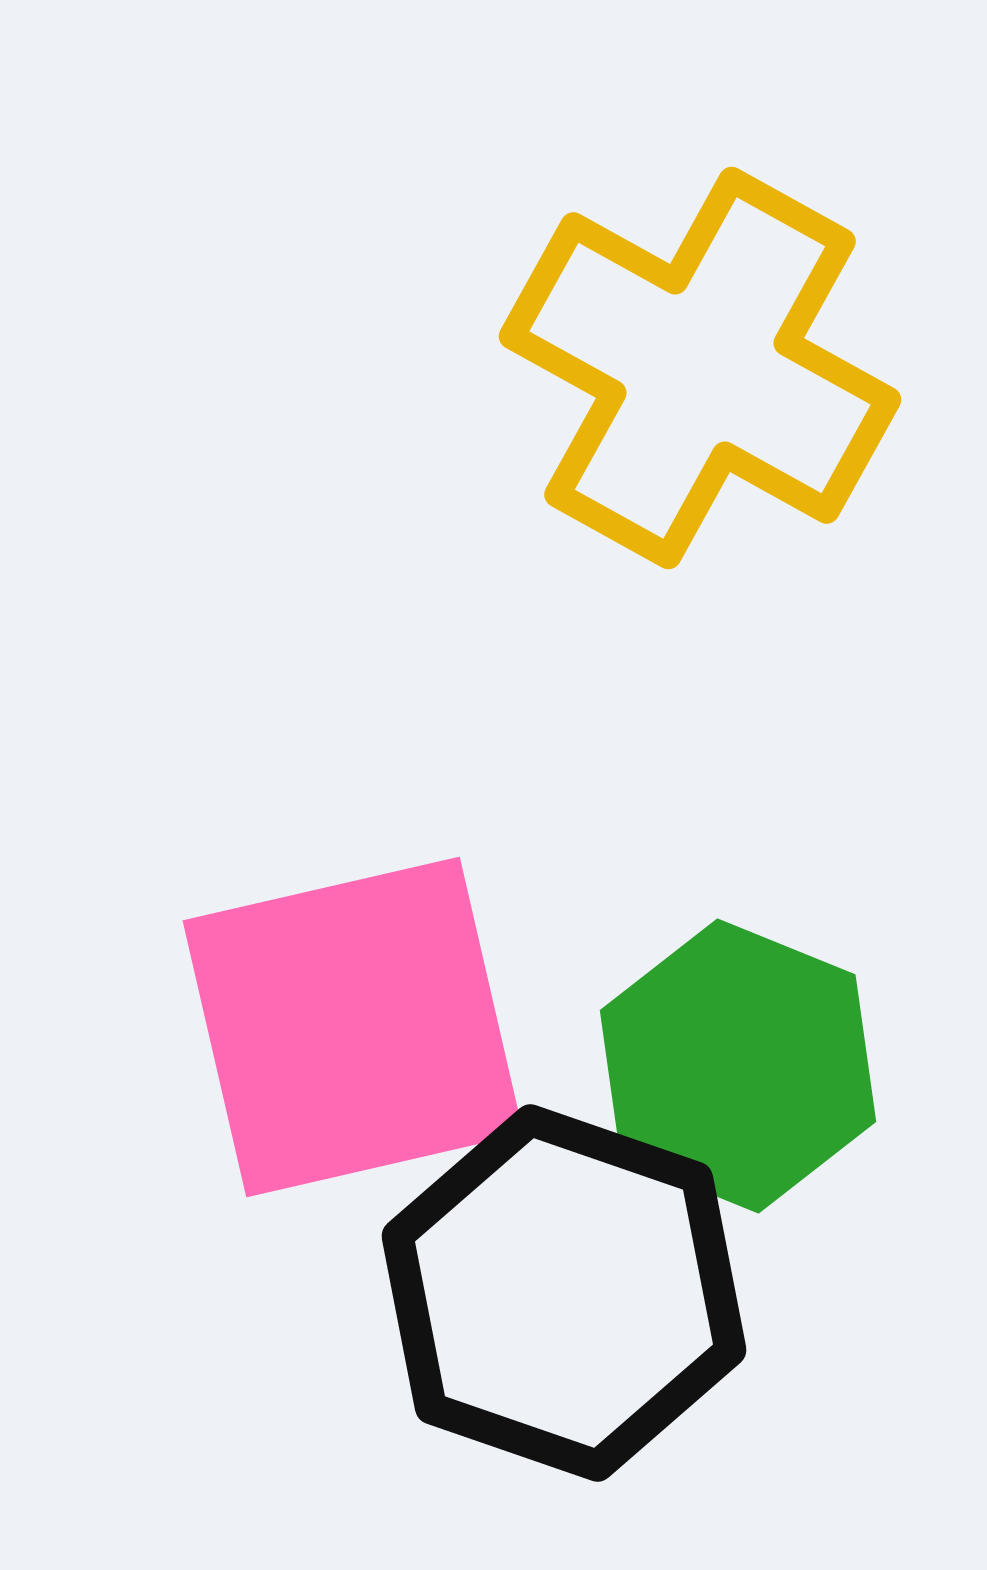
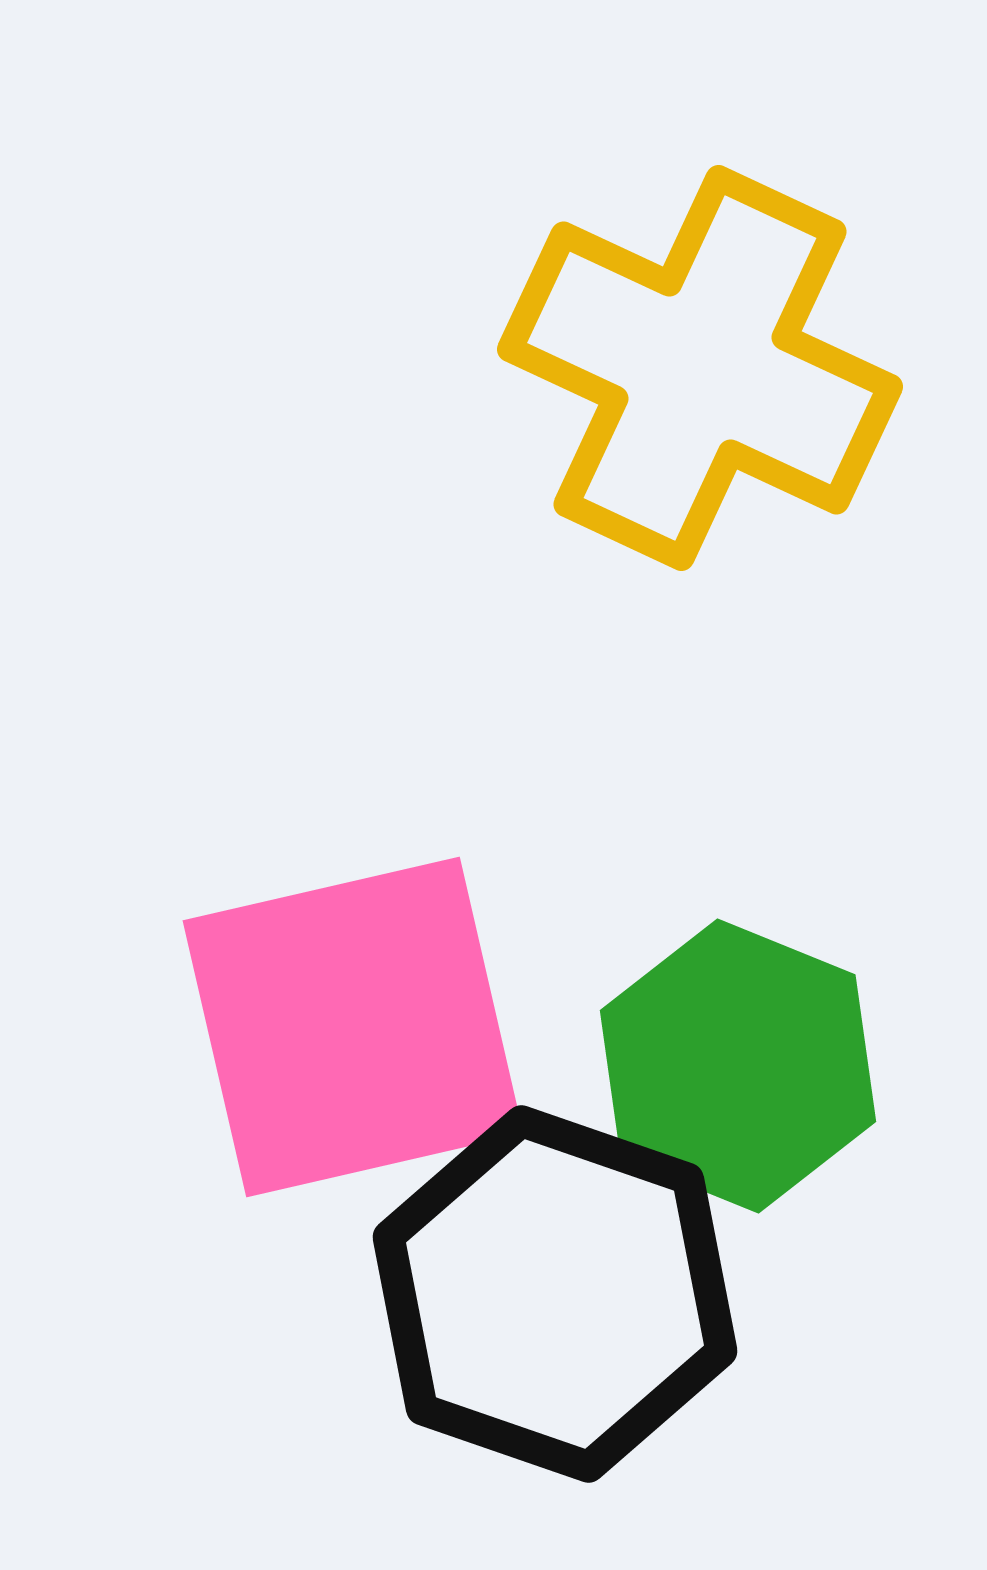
yellow cross: rotated 4 degrees counterclockwise
black hexagon: moved 9 px left, 1 px down
